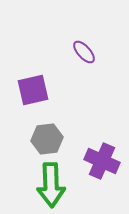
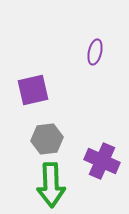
purple ellipse: moved 11 px right; rotated 55 degrees clockwise
